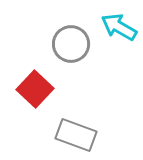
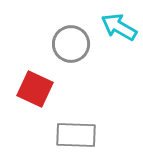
red square: rotated 18 degrees counterclockwise
gray rectangle: rotated 18 degrees counterclockwise
